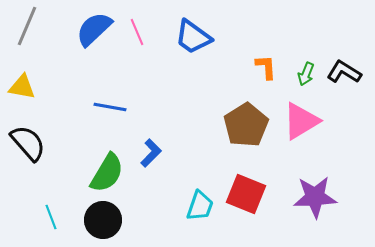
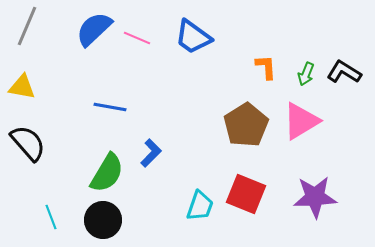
pink line: moved 6 px down; rotated 44 degrees counterclockwise
